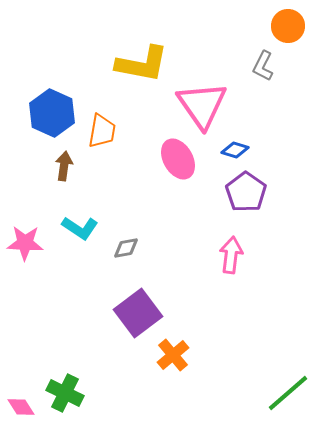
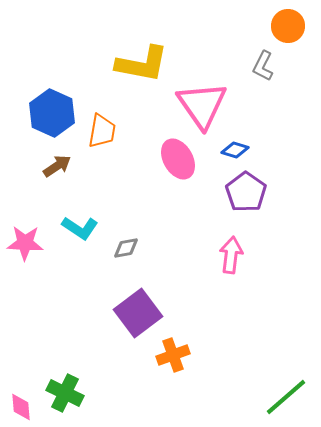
brown arrow: moved 7 px left; rotated 48 degrees clockwise
orange cross: rotated 20 degrees clockwise
green line: moved 2 px left, 4 px down
pink diamond: rotated 28 degrees clockwise
